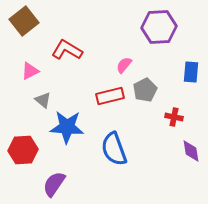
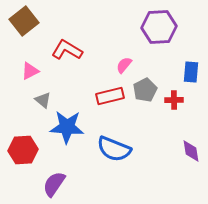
red cross: moved 17 px up; rotated 12 degrees counterclockwise
blue semicircle: rotated 48 degrees counterclockwise
